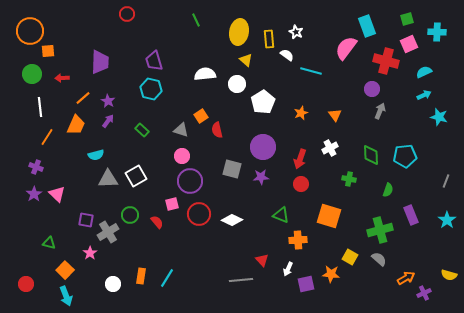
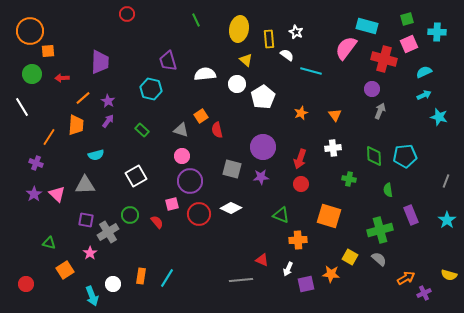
cyan rectangle at (367, 26): rotated 55 degrees counterclockwise
yellow ellipse at (239, 32): moved 3 px up
purple trapezoid at (154, 61): moved 14 px right
red cross at (386, 61): moved 2 px left, 2 px up
white pentagon at (263, 102): moved 5 px up
white line at (40, 107): moved 18 px left; rotated 24 degrees counterclockwise
orange trapezoid at (76, 125): rotated 20 degrees counterclockwise
orange line at (47, 137): moved 2 px right
white cross at (330, 148): moved 3 px right; rotated 21 degrees clockwise
green diamond at (371, 155): moved 3 px right, 1 px down
purple cross at (36, 167): moved 4 px up
gray triangle at (108, 179): moved 23 px left, 6 px down
green semicircle at (388, 190): rotated 152 degrees clockwise
white diamond at (232, 220): moved 1 px left, 12 px up
red triangle at (262, 260): rotated 24 degrees counterclockwise
orange square at (65, 270): rotated 12 degrees clockwise
cyan arrow at (66, 296): moved 26 px right
